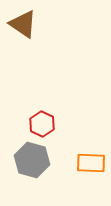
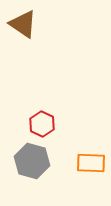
gray hexagon: moved 1 px down
